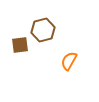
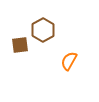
brown hexagon: rotated 15 degrees counterclockwise
